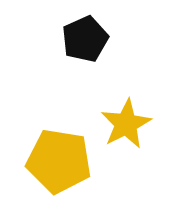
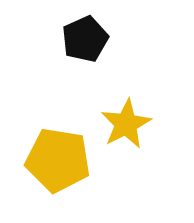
yellow pentagon: moved 1 px left, 1 px up
